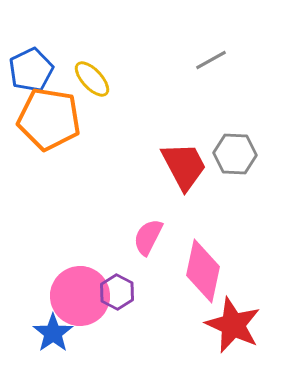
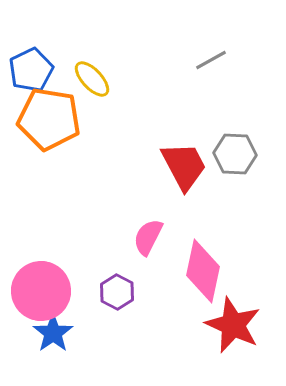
pink circle: moved 39 px left, 5 px up
